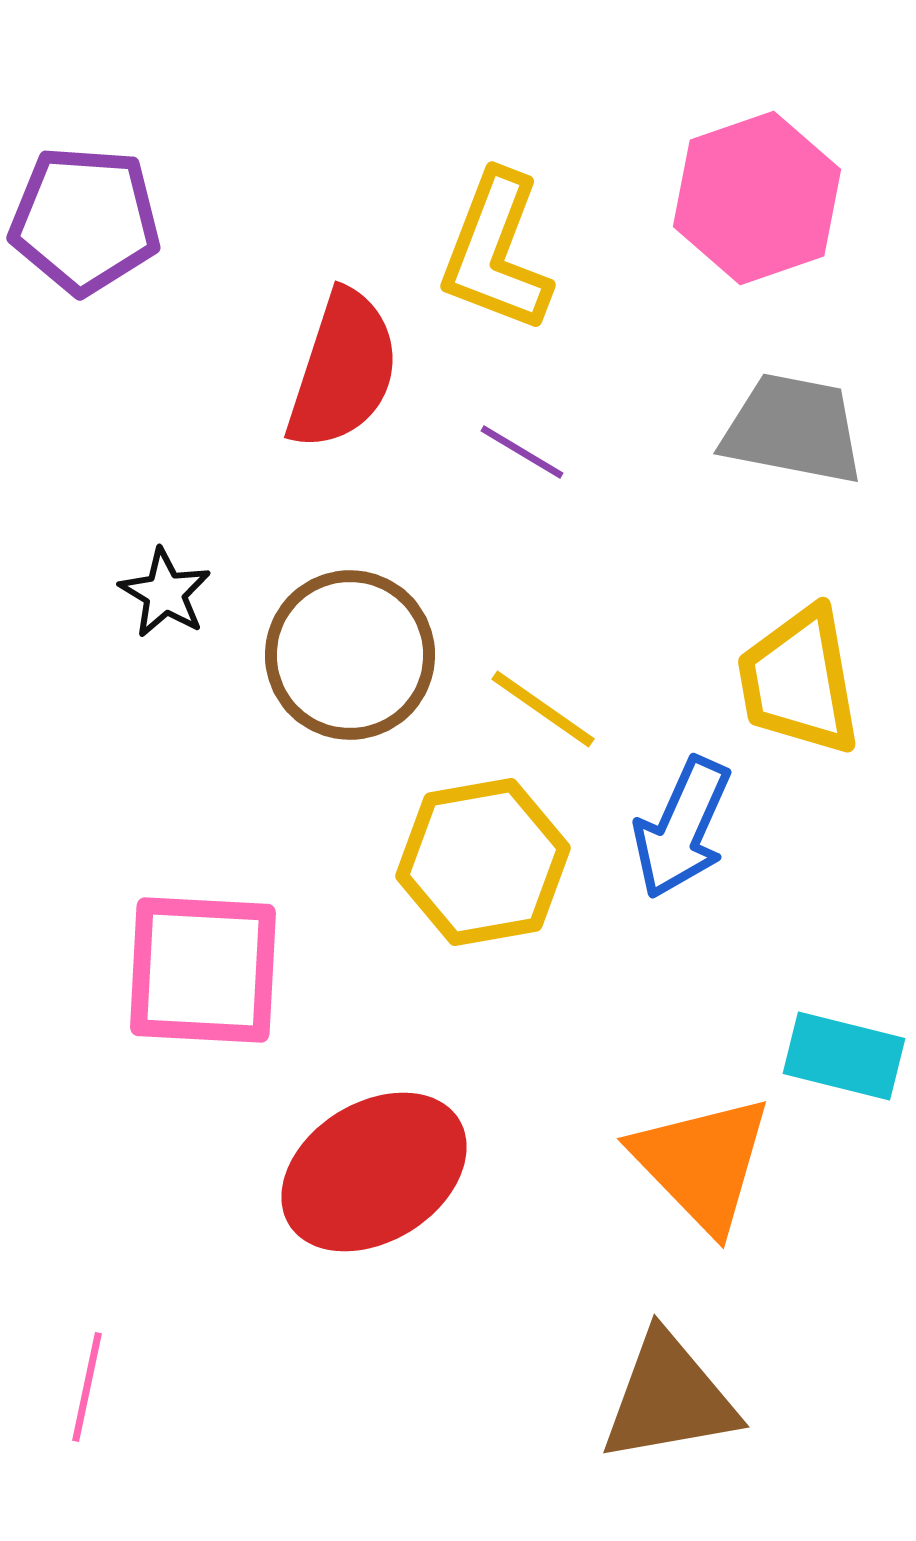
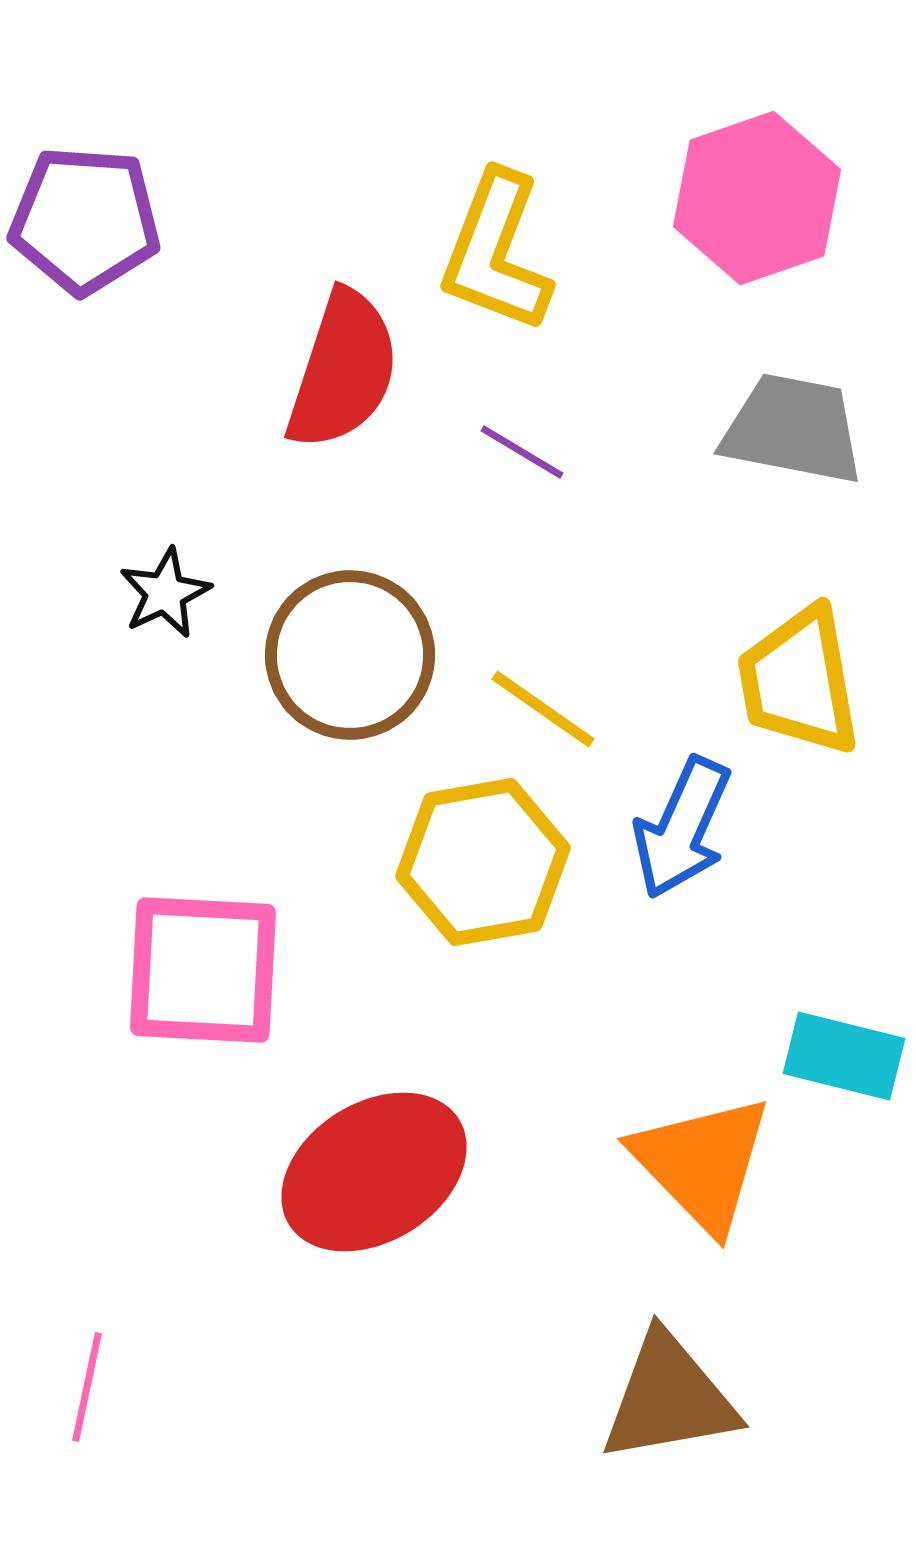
black star: rotated 16 degrees clockwise
